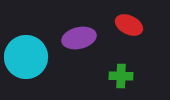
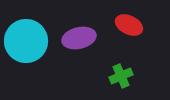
cyan circle: moved 16 px up
green cross: rotated 25 degrees counterclockwise
